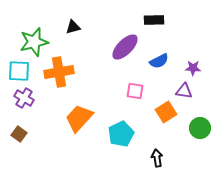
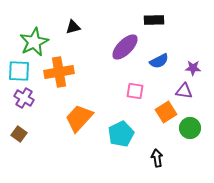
green star: rotated 12 degrees counterclockwise
green circle: moved 10 px left
